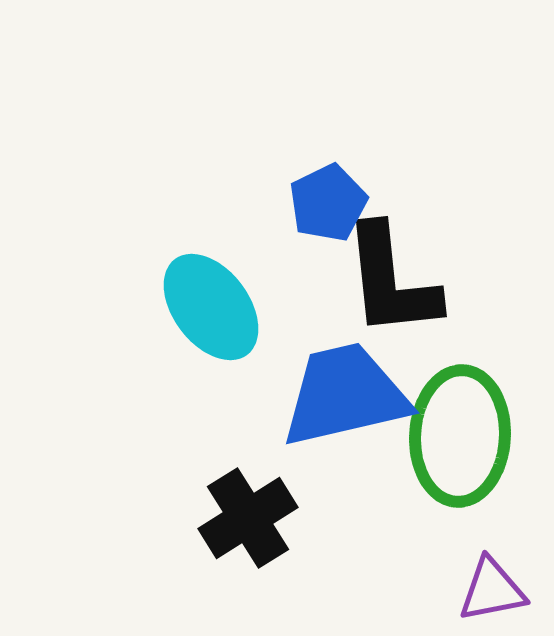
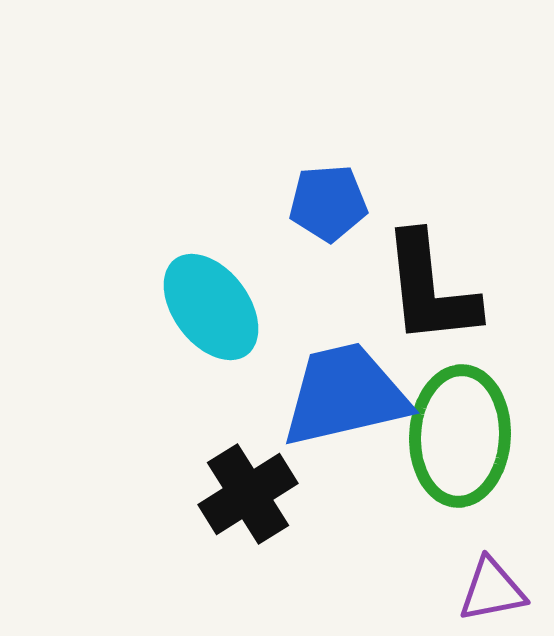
blue pentagon: rotated 22 degrees clockwise
black L-shape: moved 39 px right, 8 px down
black cross: moved 24 px up
